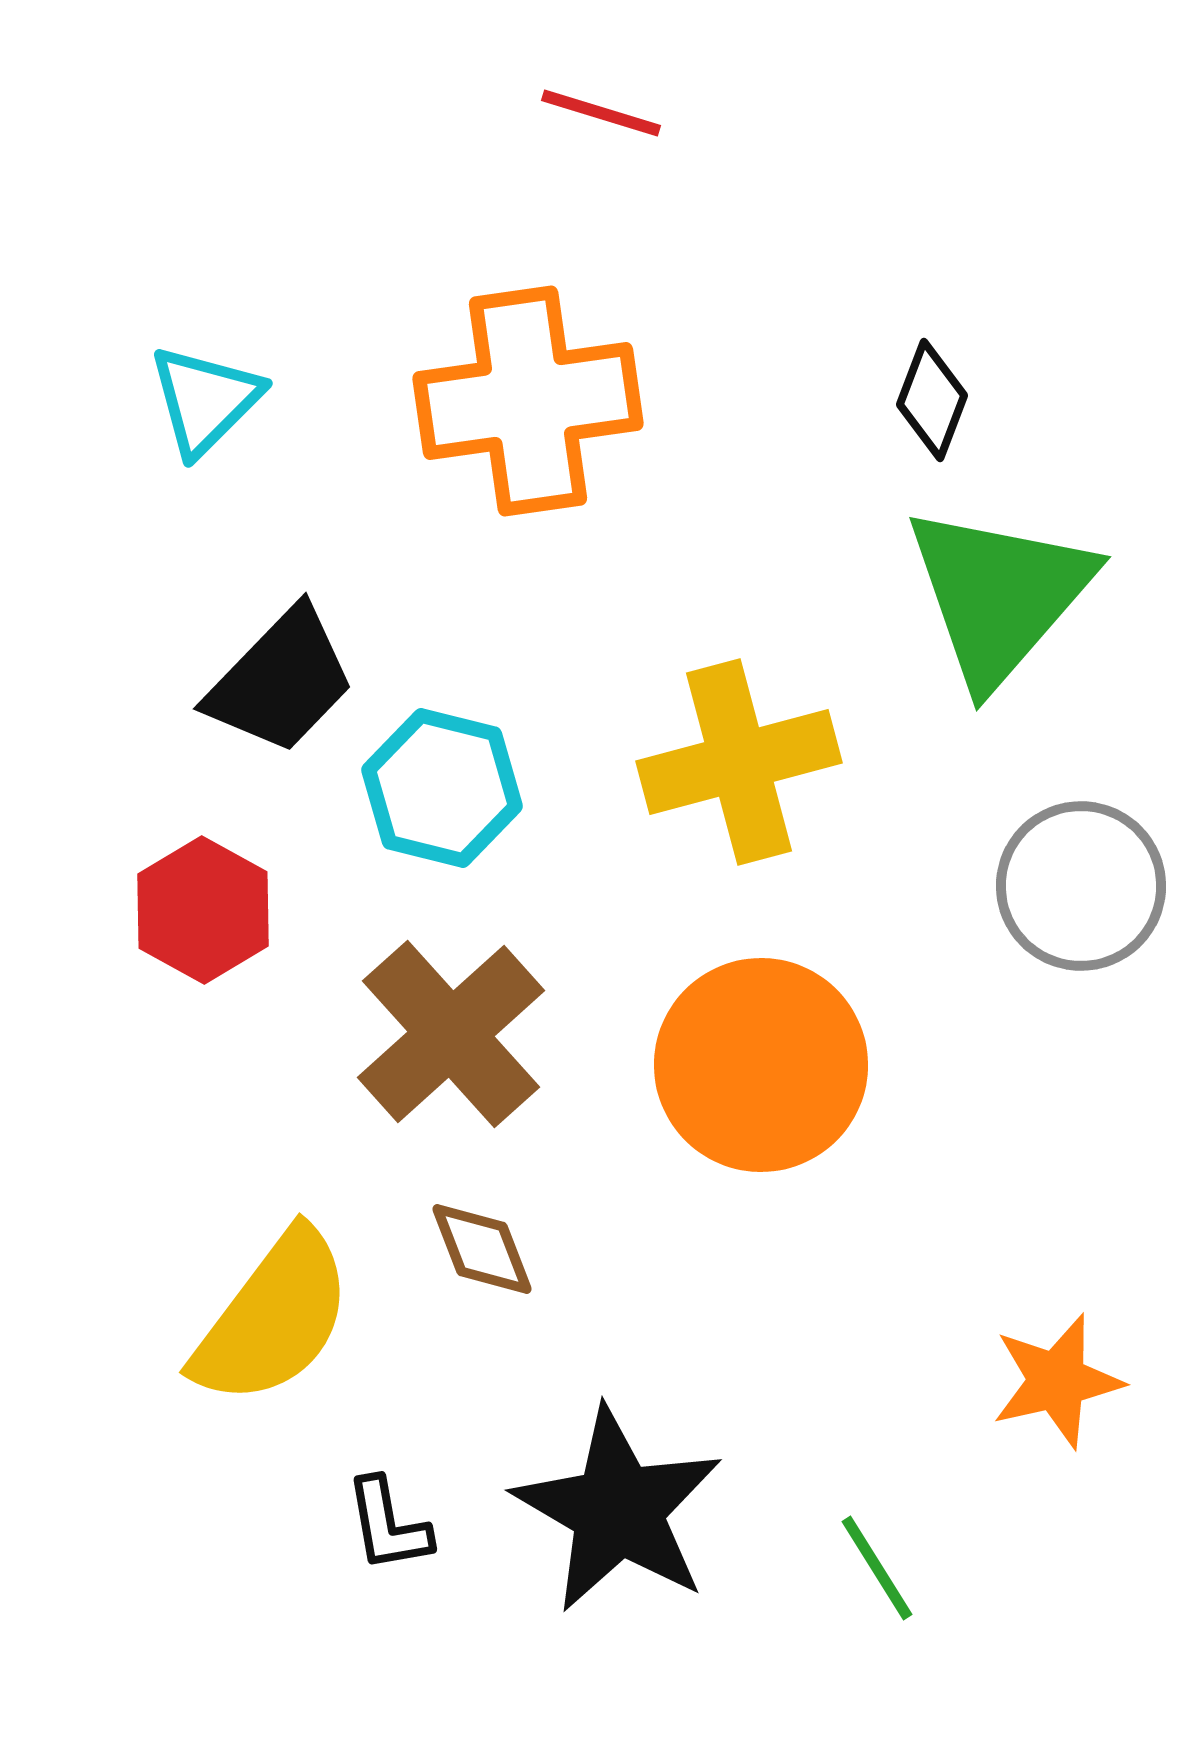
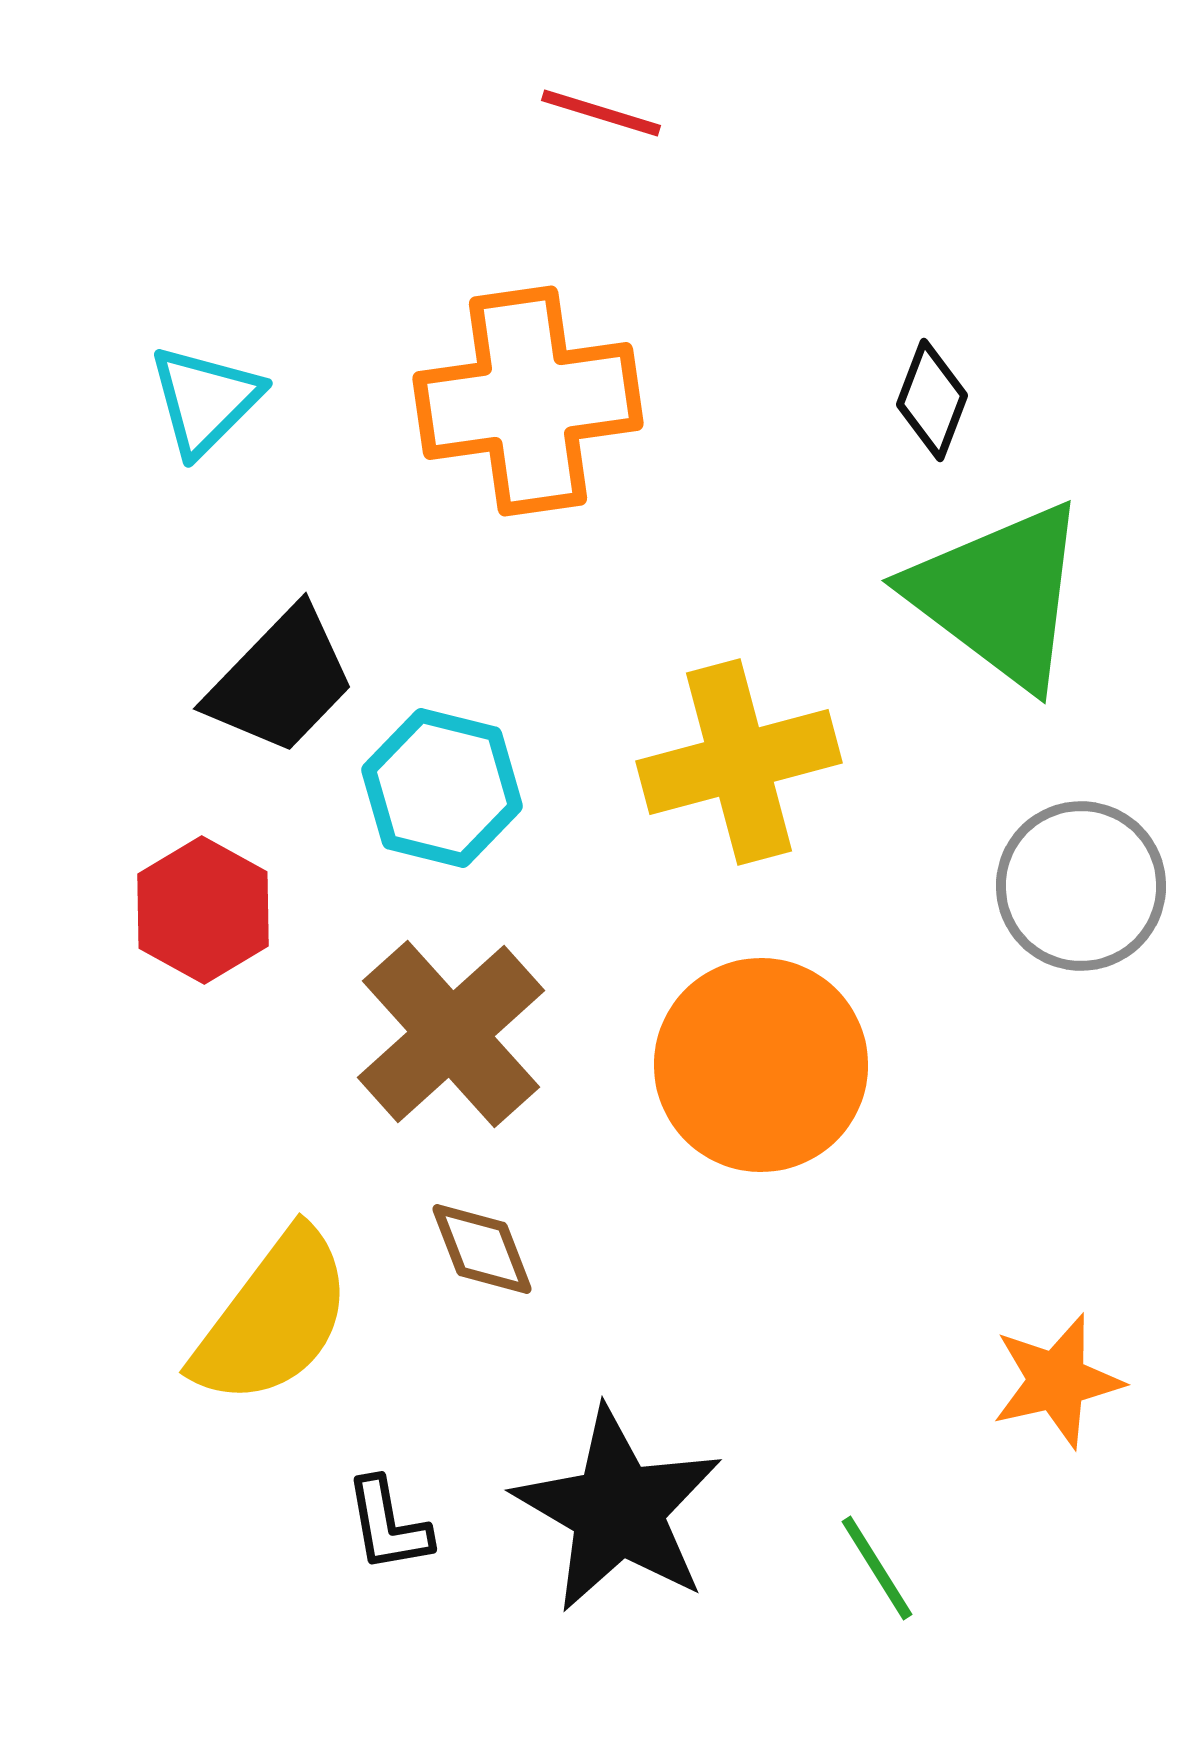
green triangle: rotated 34 degrees counterclockwise
